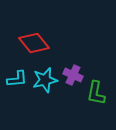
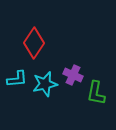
red diamond: rotated 72 degrees clockwise
cyan star: moved 4 px down
